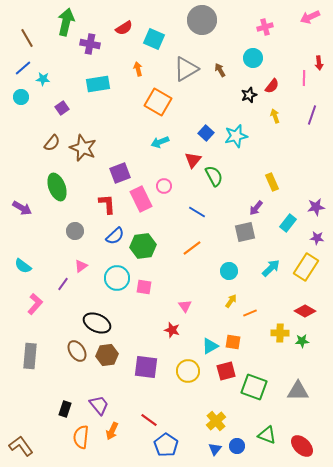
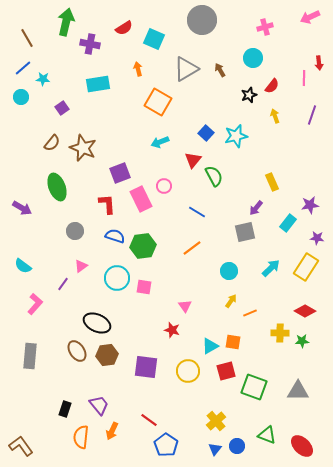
purple star at (316, 207): moved 6 px left, 2 px up
blue semicircle at (115, 236): rotated 120 degrees counterclockwise
